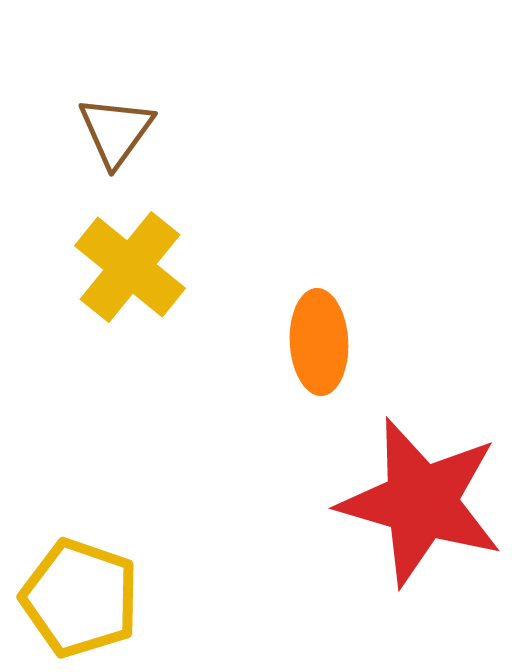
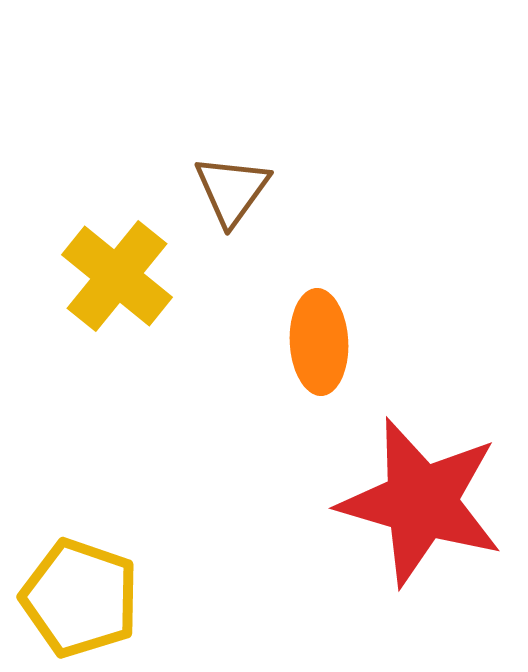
brown triangle: moved 116 px right, 59 px down
yellow cross: moved 13 px left, 9 px down
